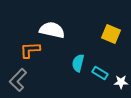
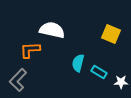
cyan rectangle: moved 1 px left, 1 px up
